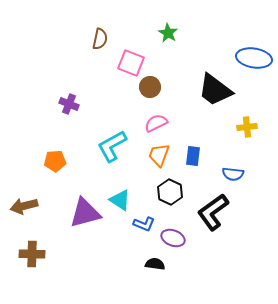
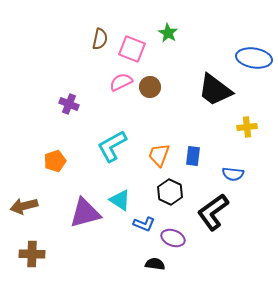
pink square: moved 1 px right, 14 px up
pink semicircle: moved 35 px left, 41 px up
orange pentagon: rotated 15 degrees counterclockwise
